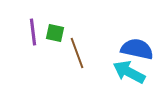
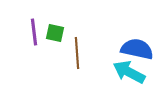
purple line: moved 1 px right
brown line: rotated 16 degrees clockwise
